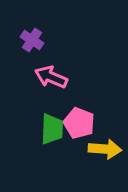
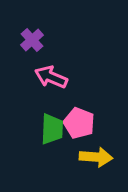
purple cross: rotated 15 degrees clockwise
yellow arrow: moved 9 px left, 8 px down
